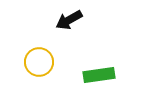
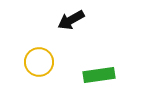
black arrow: moved 2 px right
